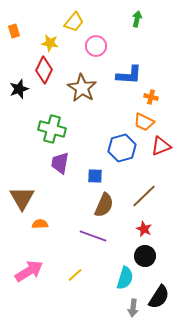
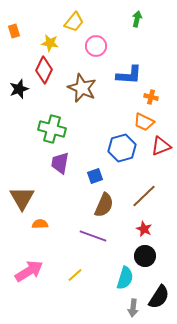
brown star: rotated 8 degrees counterclockwise
blue square: rotated 21 degrees counterclockwise
